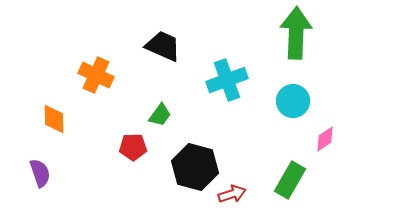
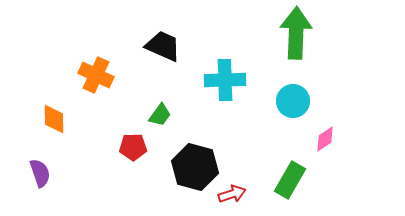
cyan cross: moved 2 px left; rotated 18 degrees clockwise
